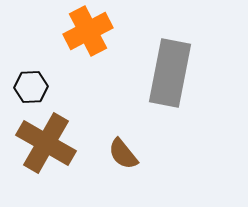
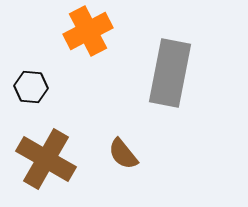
black hexagon: rotated 8 degrees clockwise
brown cross: moved 16 px down
